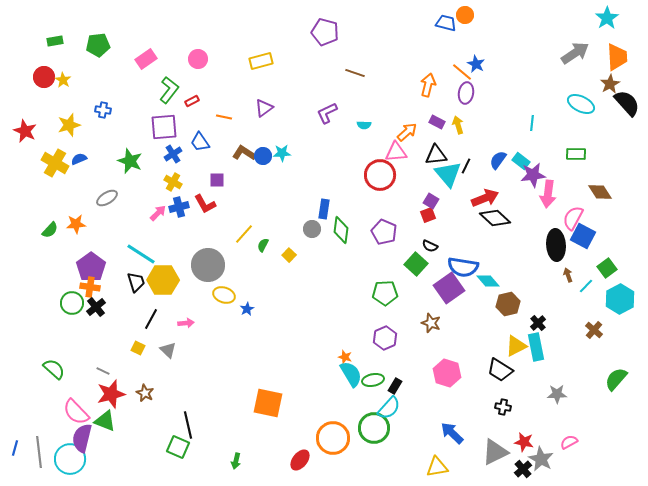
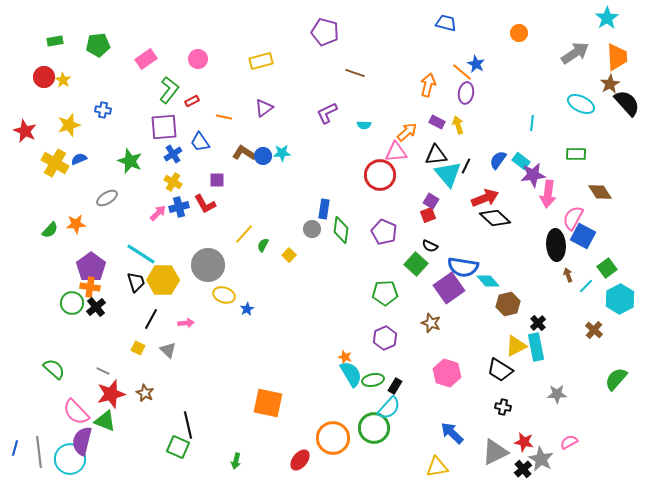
orange circle at (465, 15): moved 54 px right, 18 px down
purple semicircle at (82, 438): moved 3 px down
